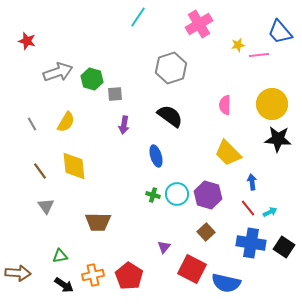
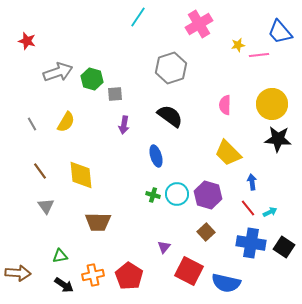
yellow diamond: moved 7 px right, 9 px down
red square: moved 3 px left, 2 px down
